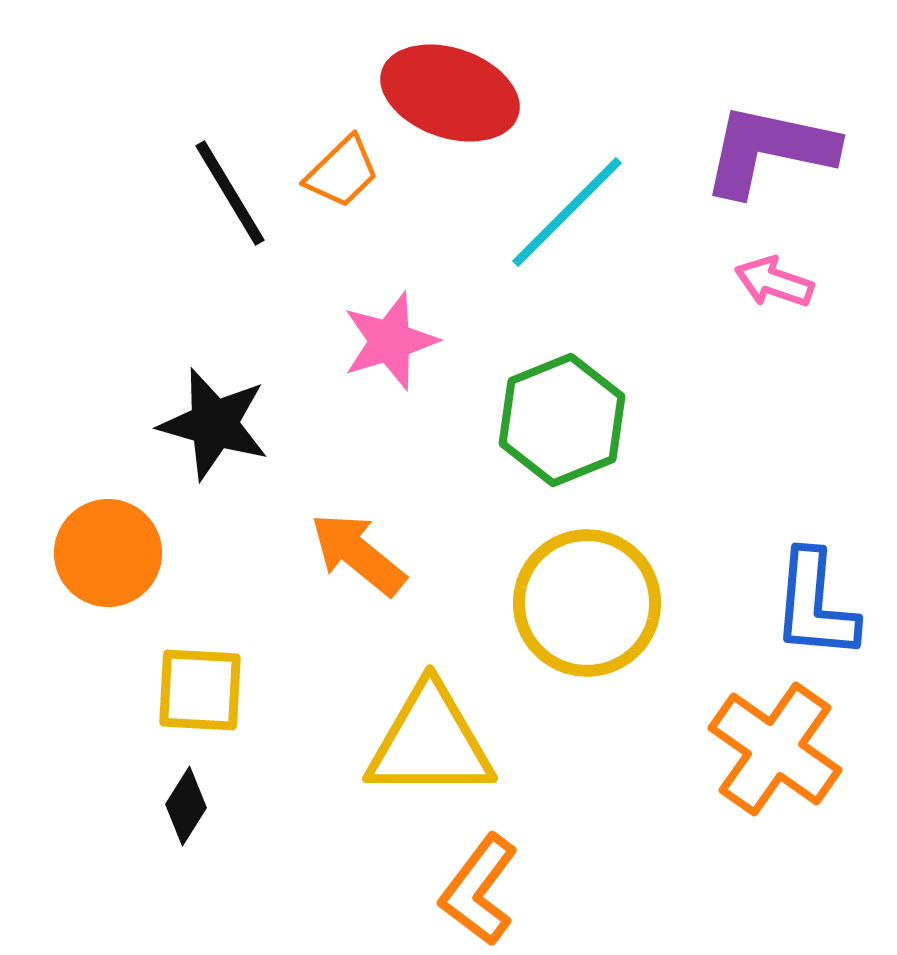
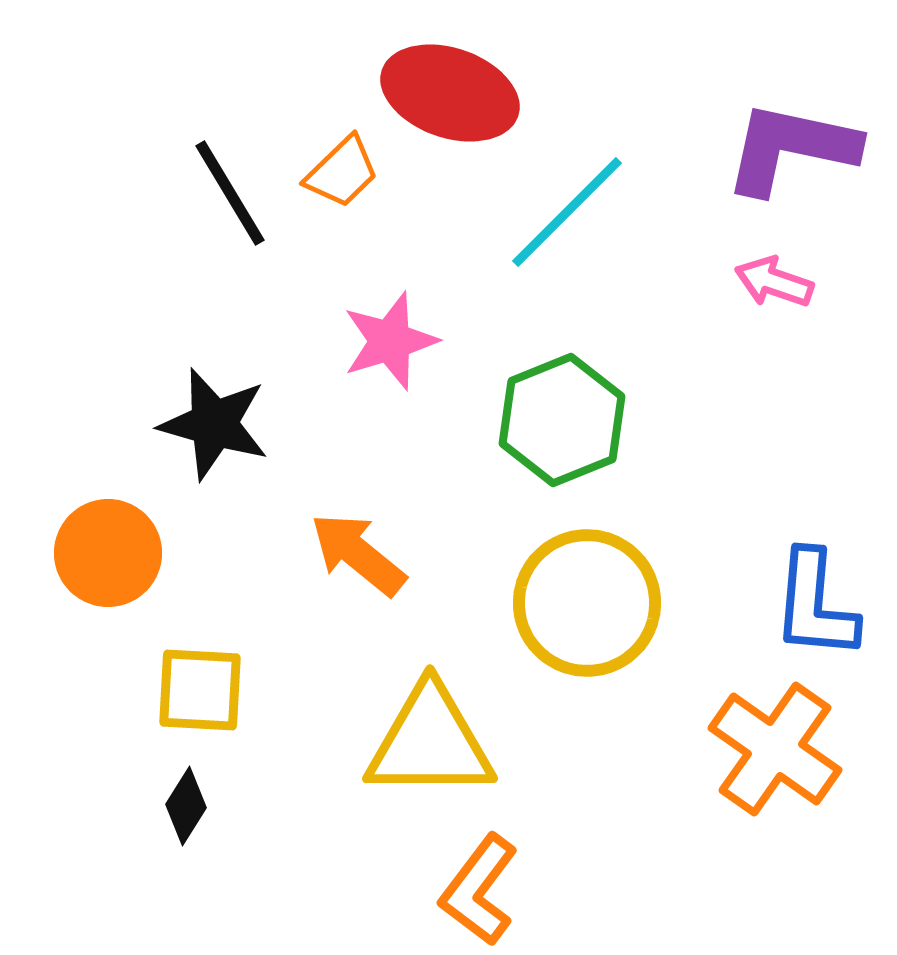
purple L-shape: moved 22 px right, 2 px up
